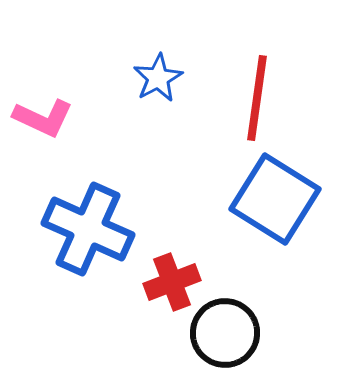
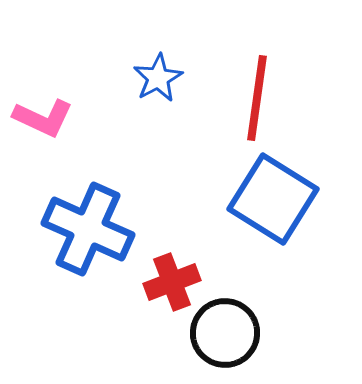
blue square: moved 2 px left
